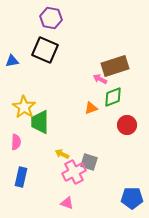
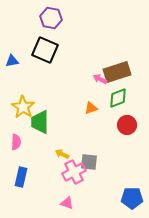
brown rectangle: moved 2 px right, 6 px down
green diamond: moved 5 px right, 1 px down
yellow star: moved 1 px left
gray square: rotated 12 degrees counterclockwise
